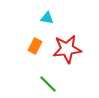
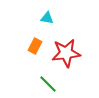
red star: moved 1 px left, 4 px down
